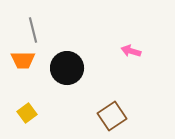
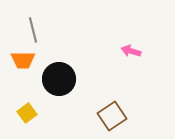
black circle: moved 8 px left, 11 px down
